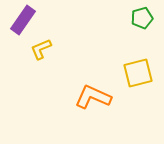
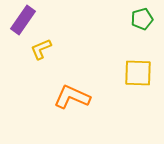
green pentagon: moved 1 px down
yellow square: rotated 16 degrees clockwise
orange L-shape: moved 21 px left
